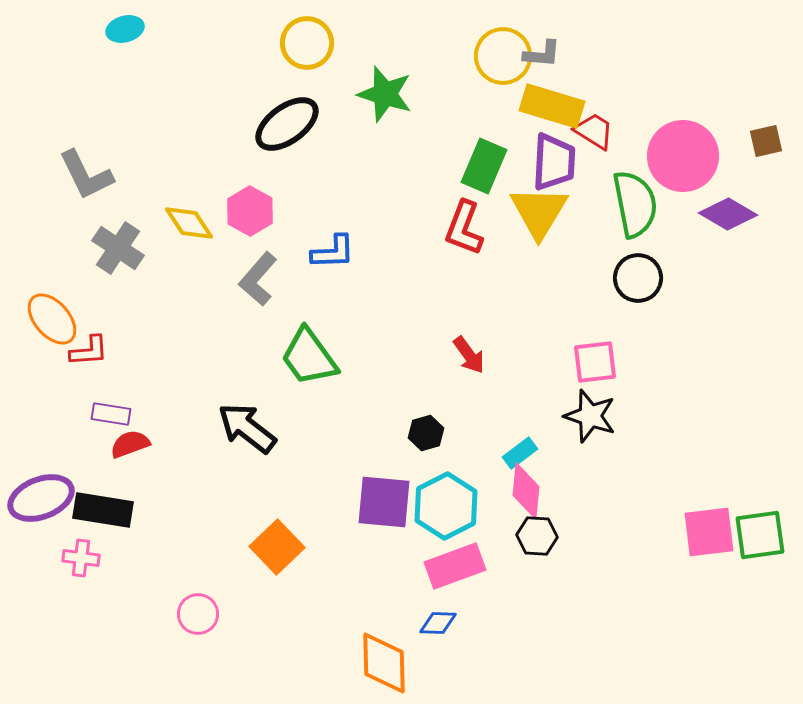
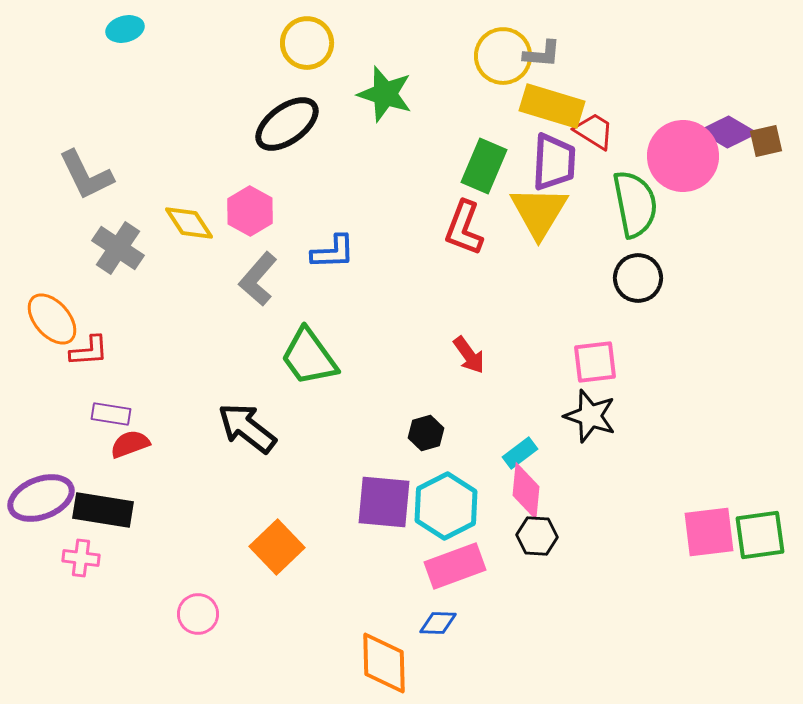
purple diamond at (728, 214): moved 82 px up
